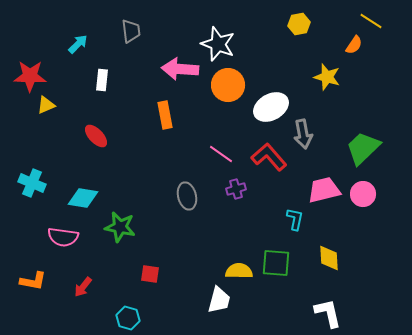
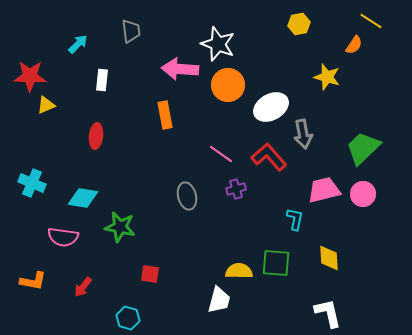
red ellipse: rotated 50 degrees clockwise
